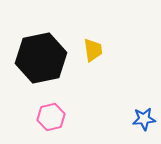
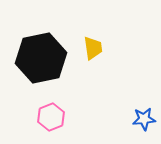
yellow trapezoid: moved 2 px up
pink hexagon: rotated 8 degrees counterclockwise
